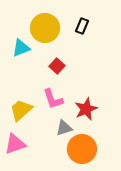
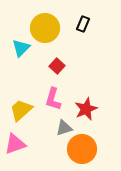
black rectangle: moved 1 px right, 2 px up
cyan triangle: rotated 24 degrees counterclockwise
pink L-shape: rotated 35 degrees clockwise
